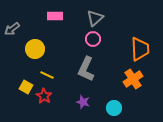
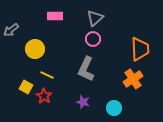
gray arrow: moved 1 px left, 1 px down
